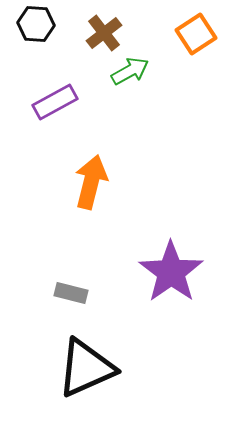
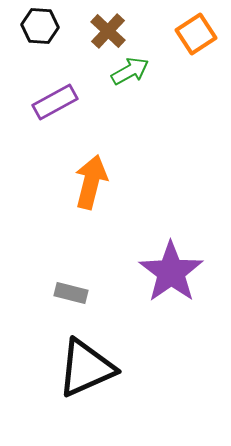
black hexagon: moved 4 px right, 2 px down
brown cross: moved 4 px right, 2 px up; rotated 9 degrees counterclockwise
